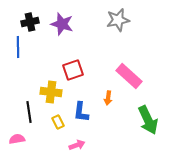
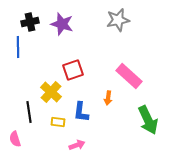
yellow cross: rotated 35 degrees clockwise
yellow rectangle: rotated 56 degrees counterclockwise
pink semicircle: moved 2 px left; rotated 98 degrees counterclockwise
